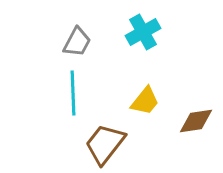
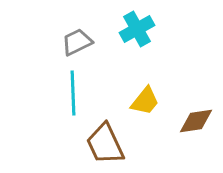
cyan cross: moved 6 px left, 3 px up
gray trapezoid: rotated 144 degrees counterclockwise
brown trapezoid: rotated 63 degrees counterclockwise
